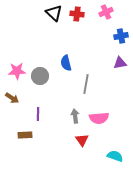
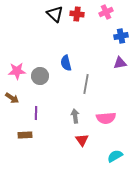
black triangle: moved 1 px right, 1 px down
purple line: moved 2 px left, 1 px up
pink semicircle: moved 7 px right
cyan semicircle: rotated 49 degrees counterclockwise
